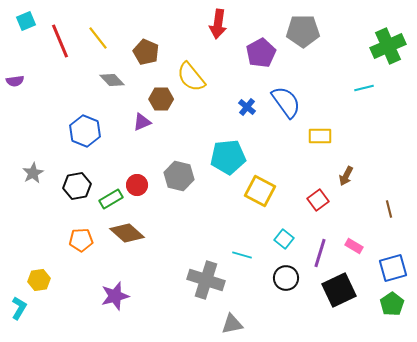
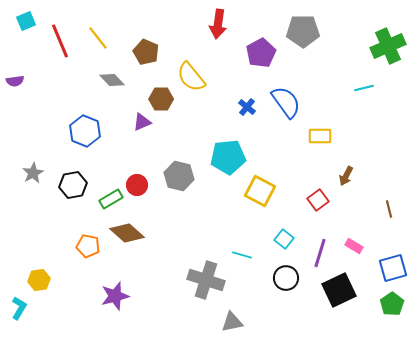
black hexagon at (77, 186): moved 4 px left, 1 px up
orange pentagon at (81, 240): moved 7 px right, 6 px down; rotated 15 degrees clockwise
gray triangle at (232, 324): moved 2 px up
